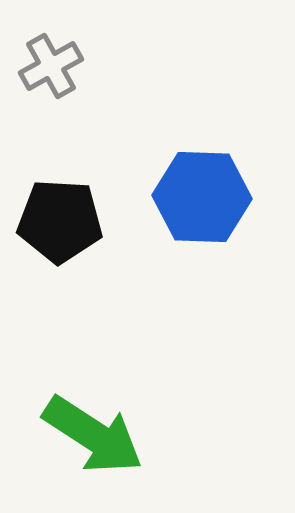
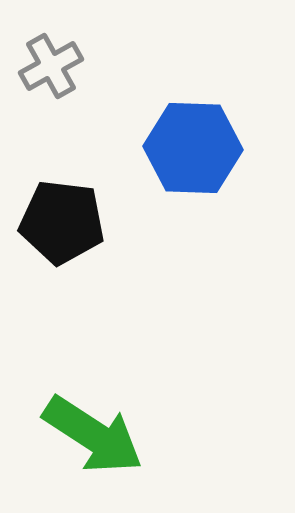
blue hexagon: moved 9 px left, 49 px up
black pentagon: moved 2 px right, 1 px down; rotated 4 degrees clockwise
